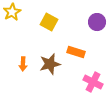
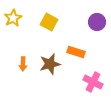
yellow star: moved 1 px right, 6 px down
